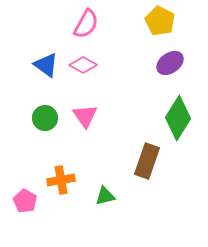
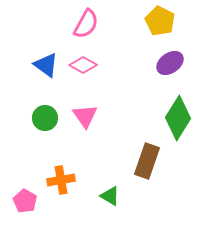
green triangle: moved 5 px right; rotated 45 degrees clockwise
